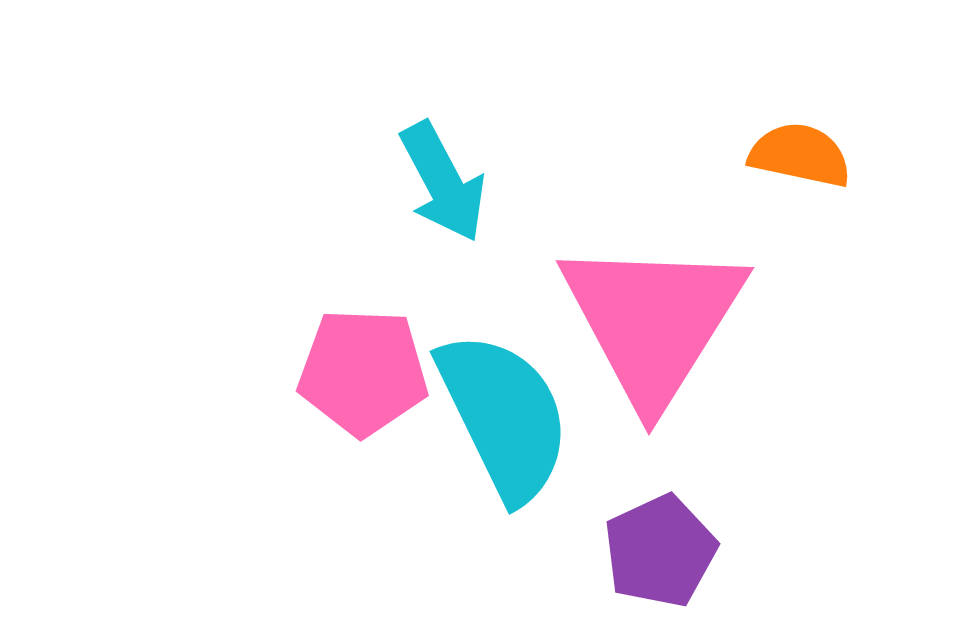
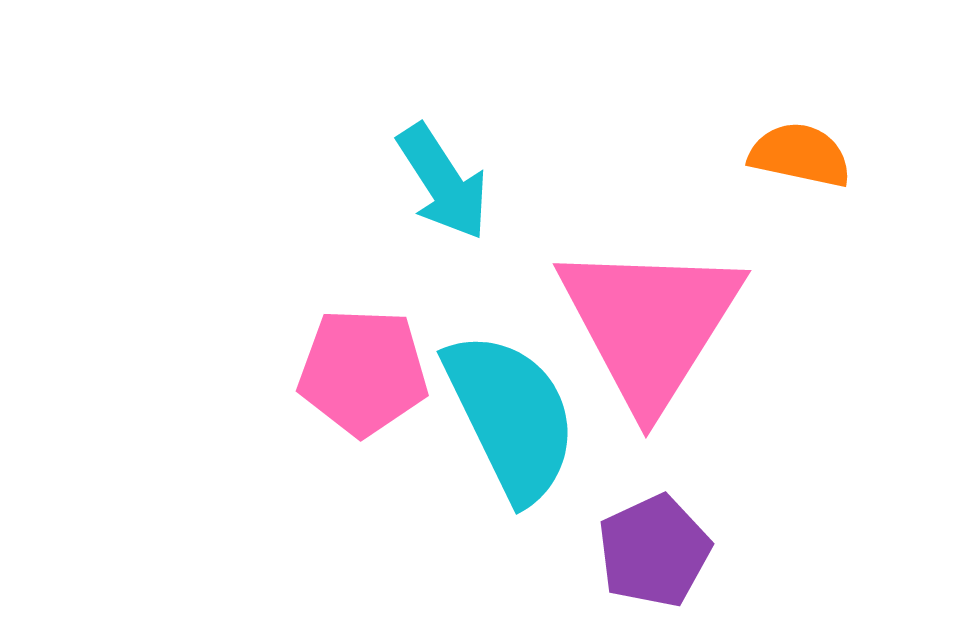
cyan arrow: rotated 5 degrees counterclockwise
pink triangle: moved 3 px left, 3 px down
cyan semicircle: moved 7 px right
purple pentagon: moved 6 px left
